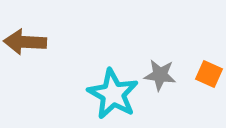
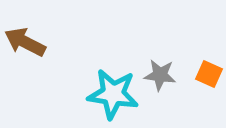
brown arrow: rotated 24 degrees clockwise
cyan star: rotated 21 degrees counterclockwise
